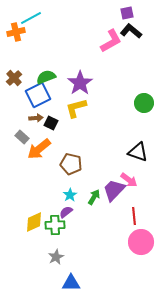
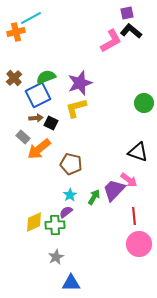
purple star: rotated 15 degrees clockwise
gray rectangle: moved 1 px right
pink circle: moved 2 px left, 2 px down
